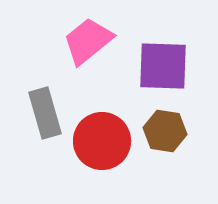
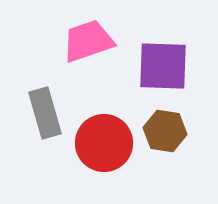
pink trapezoid: rotated 20 degrees clockwise
red circle: moved 2 px right, 2 px down
